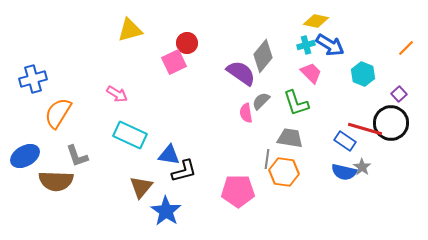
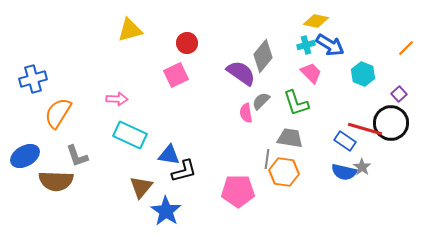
pink square: moved 2 px right, 13 px down
pink arrow: moved 5 px down; rotated 30 degrees counterclockwise
